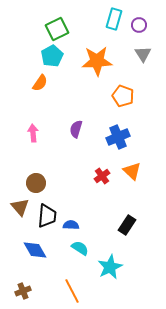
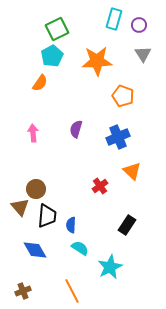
red cross: moved 2 px left, 10 px down
brown circle: moved 6 px down
blue semicircle: rotated 91 degrees counterclockwise
